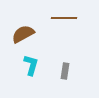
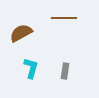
brown semicircle: moved 2 px left, 1 px up
cyan L-shape: moved 3 px down
